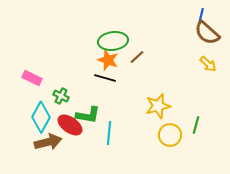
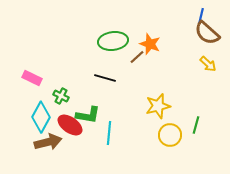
orange star: moved 42 px right, 16 px up
